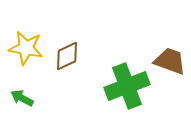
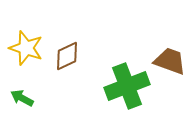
yellow star: rotated 8 degrees clockwise
